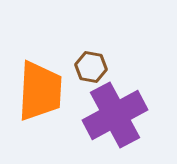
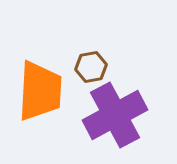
brown hexagon: rotated 20 degrees counterclockwise
